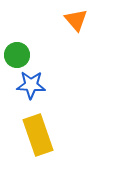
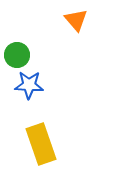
blue star: moved 2 px left
yellow rectangle: moved 3 px right, 9 px down
